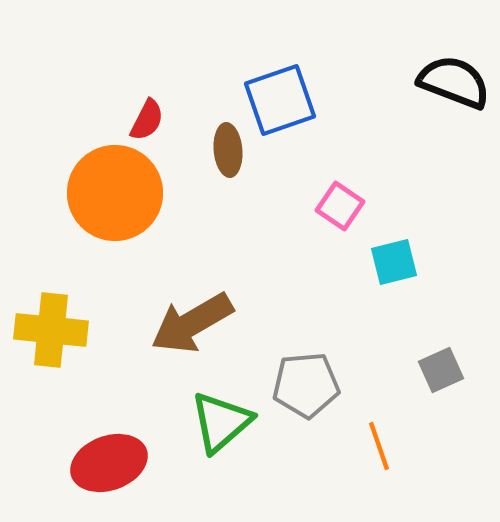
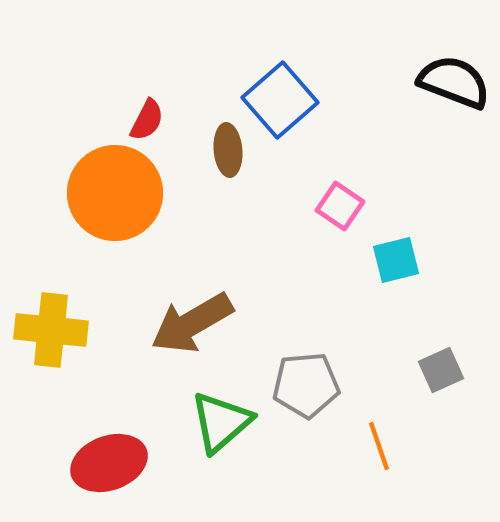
blue square: rotated 22 degrees counterclockwise
cyan square: moved 2 px right, 2 px up
